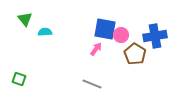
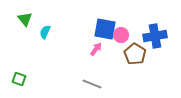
cyan semicircle: rotated 64 degrees counterclockwise
